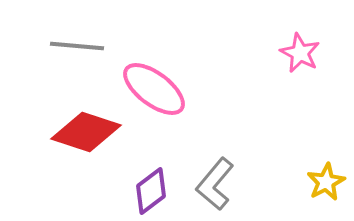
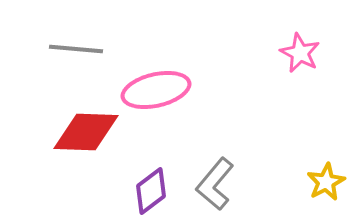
gray line: moved 1 px left, 3 px down
pink ellipse: moved 2 px right, 1 px down; rotated 50 degrees counterclockwise
red diamond: rotated 16 degrees counterclockwise
